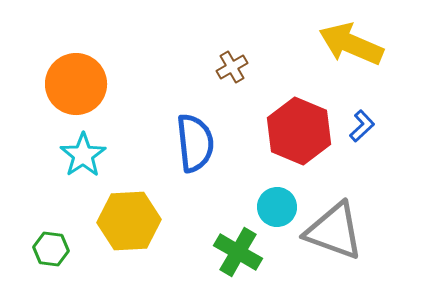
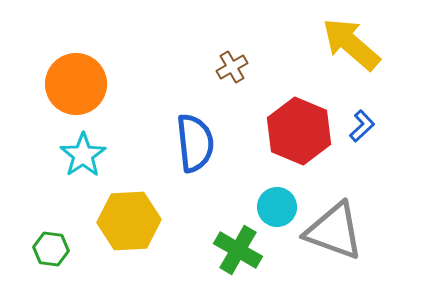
yellow arrow: rotated 18 degrees clockwise
green cross: moved 2 px up
